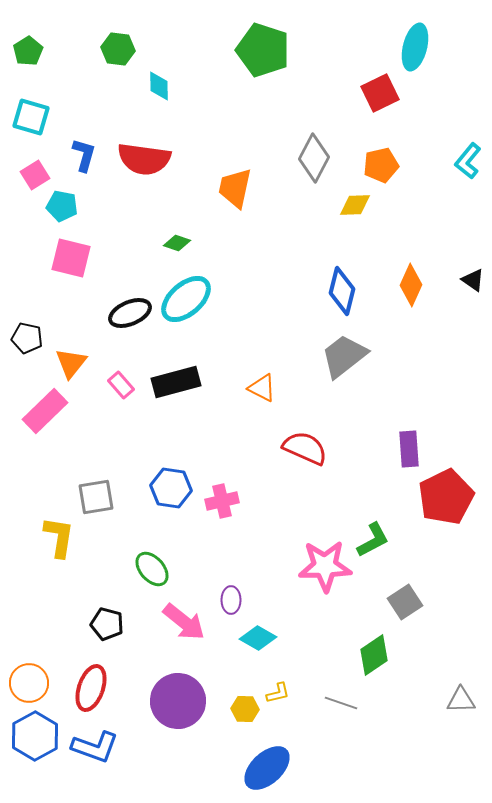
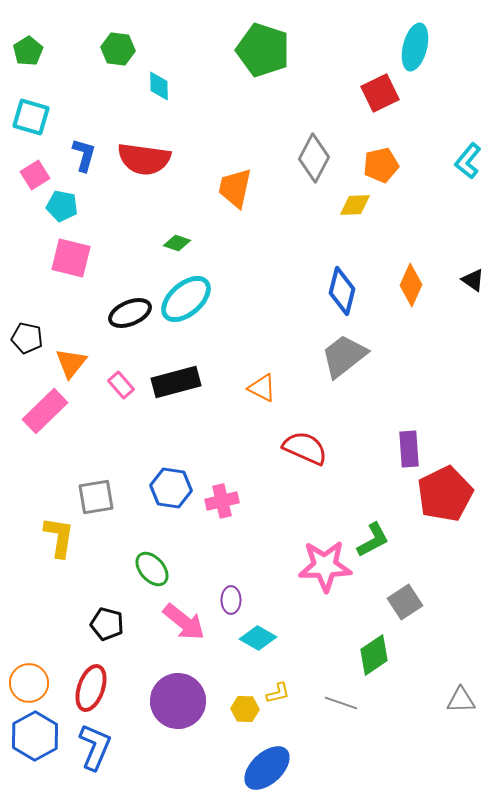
red pentagon at (446, 497): moved 1 px left, 3 px up
blue L-shape at (95, 747): rotated 87 degrees counterclockwise
